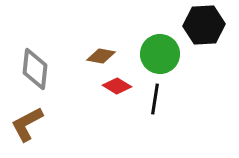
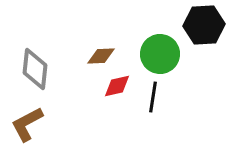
brown diamond: rotated 12 degrees counterclockwise
red diamond: rotated 44 degrees counterclockwise
black line: moved 2 px left, 2 px up
